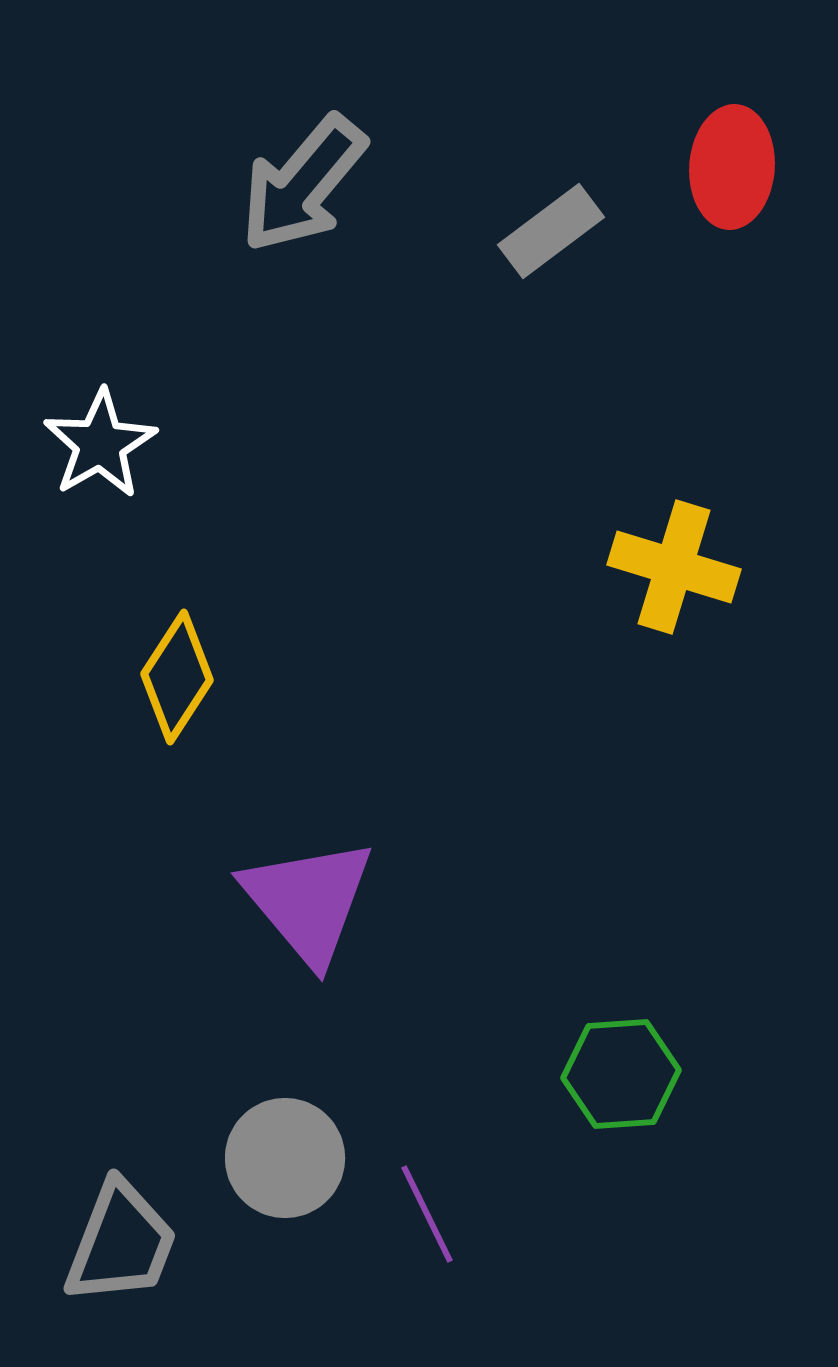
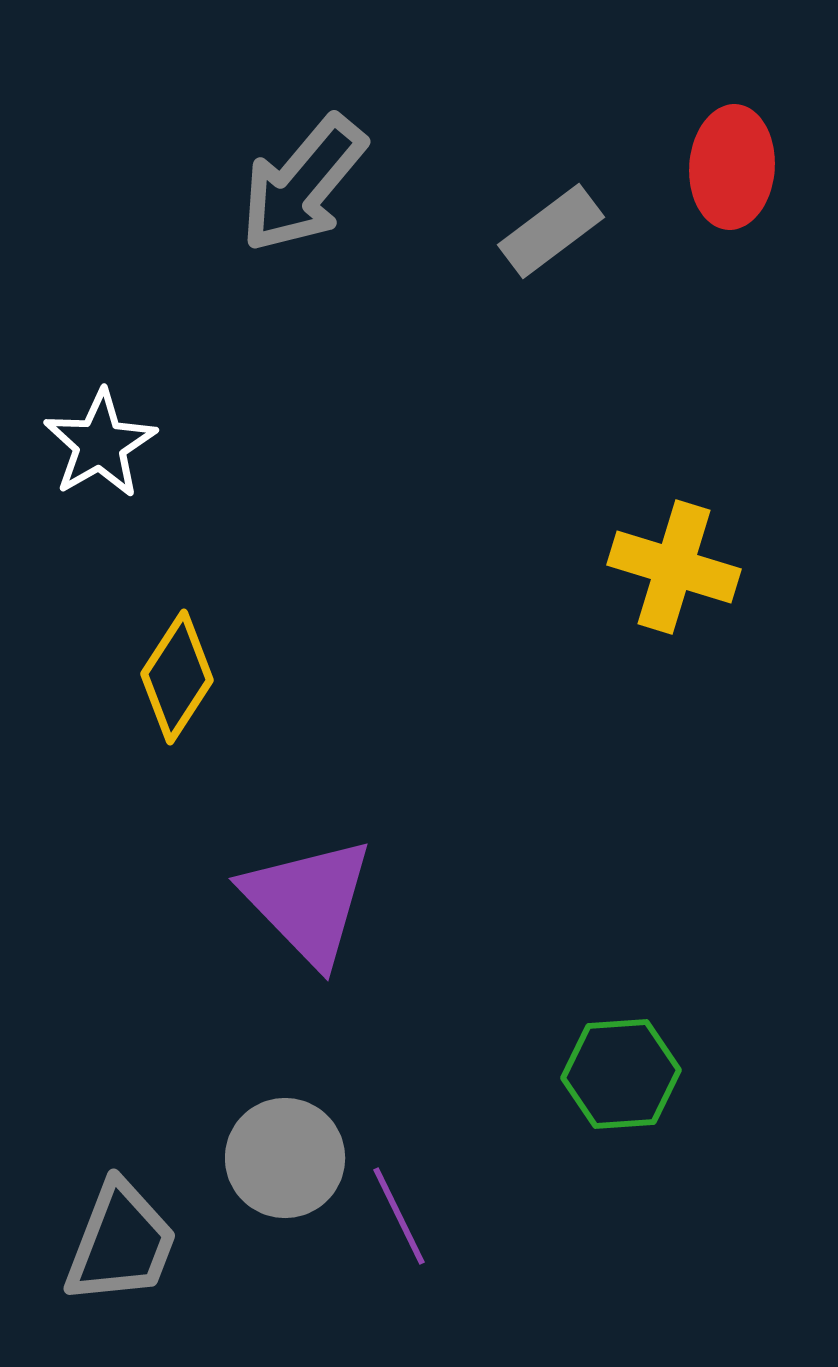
purple triangle: rotated 4 degrees counterclockwise
purple line: moved 28 px left, 2 px down
